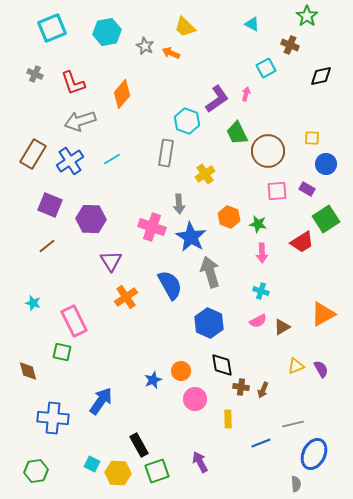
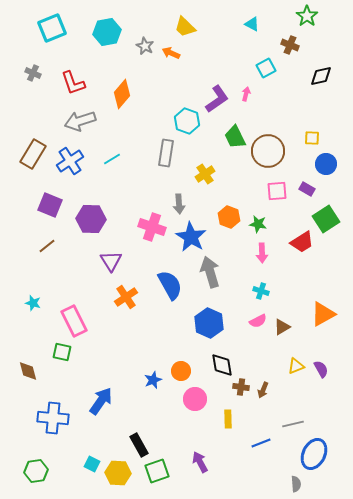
gray cross at (35, 74): moved 2 px left, 1 px up
green trapezoid at (237, 133): moved 2 px left, 4 px down
